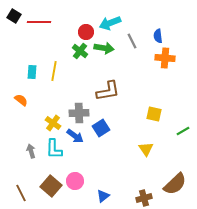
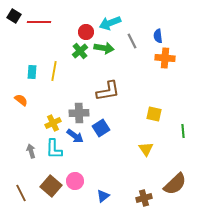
green cross: rotated 14 degrees clockwise
yellow cross: rotated 28 degrees clockwise
green line: rotated 64 degrees counterclockwise
